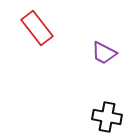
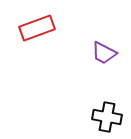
red rectangle: rotated 72 degrees counterclockwise
